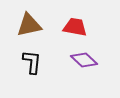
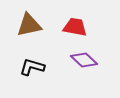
black L-shape: moved 5 px down; rotated 80 degrees counterclockwise
